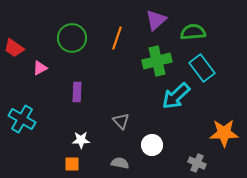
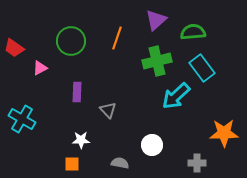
green circle: moved 1 px left, 3 px down
gray triangle: moved 13 px left, 11 px up
gray cross: rotated 24 degrees counterclockwise
